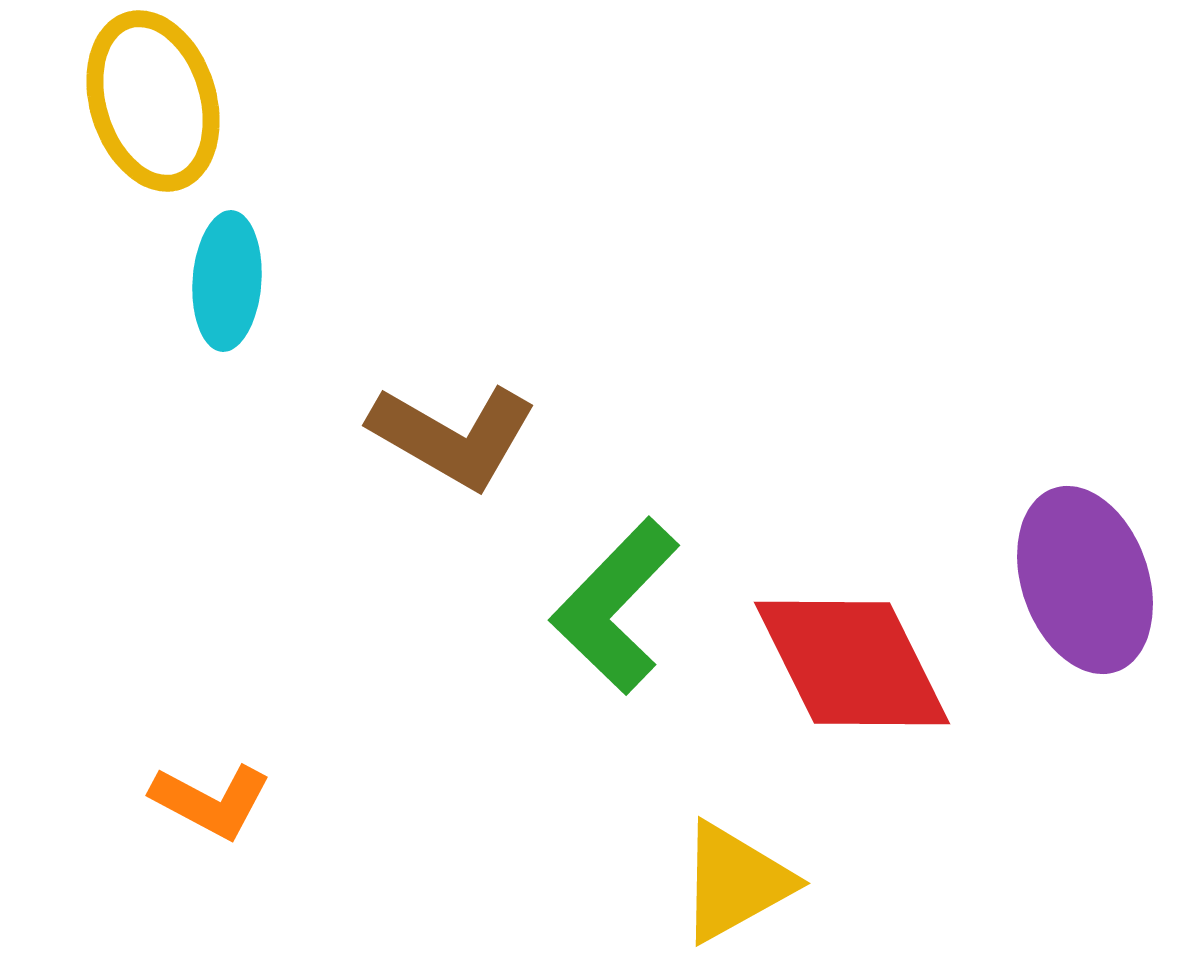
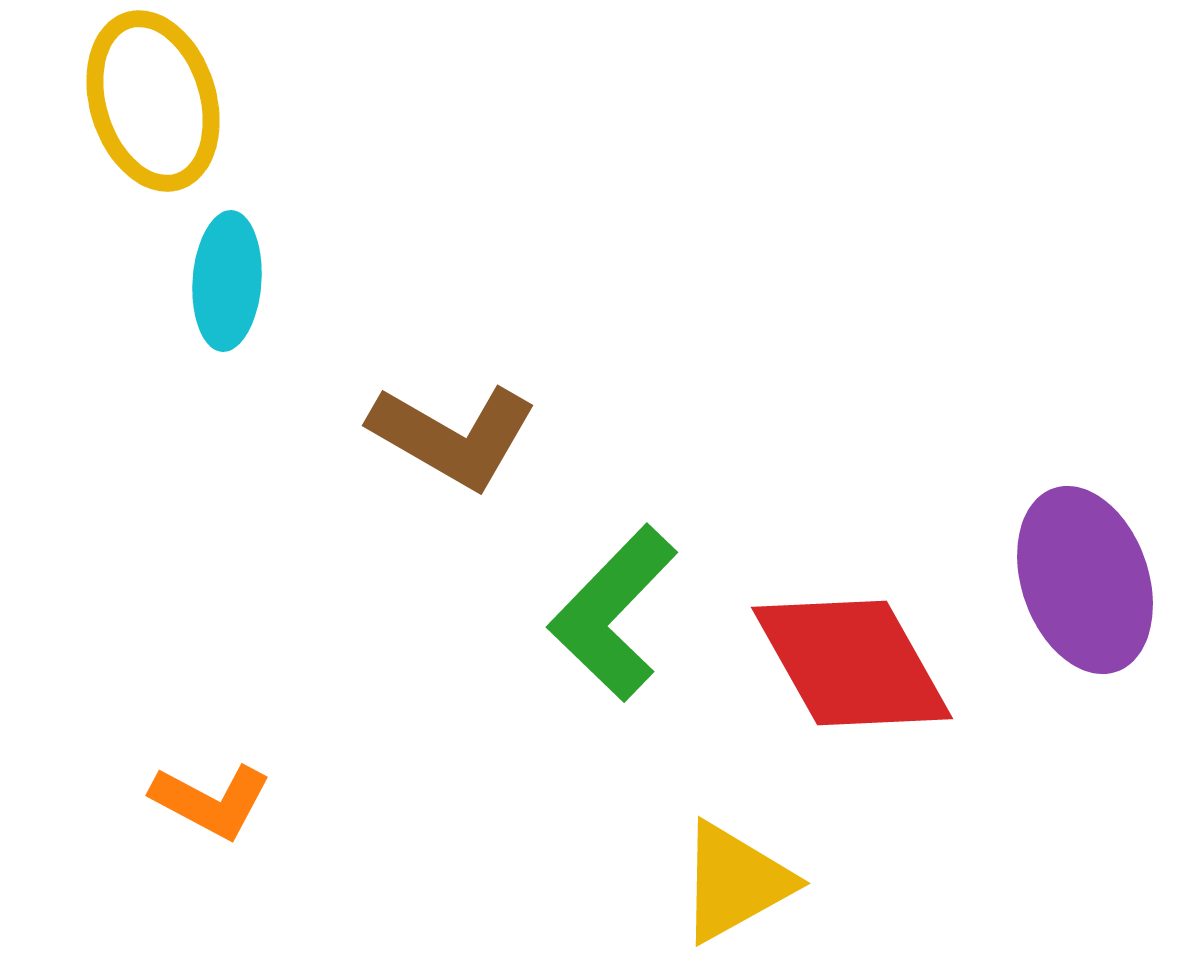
green L-shape: moved 2 px left, 7 px down
red diamond: rotated 3 degrees counterclockwise
